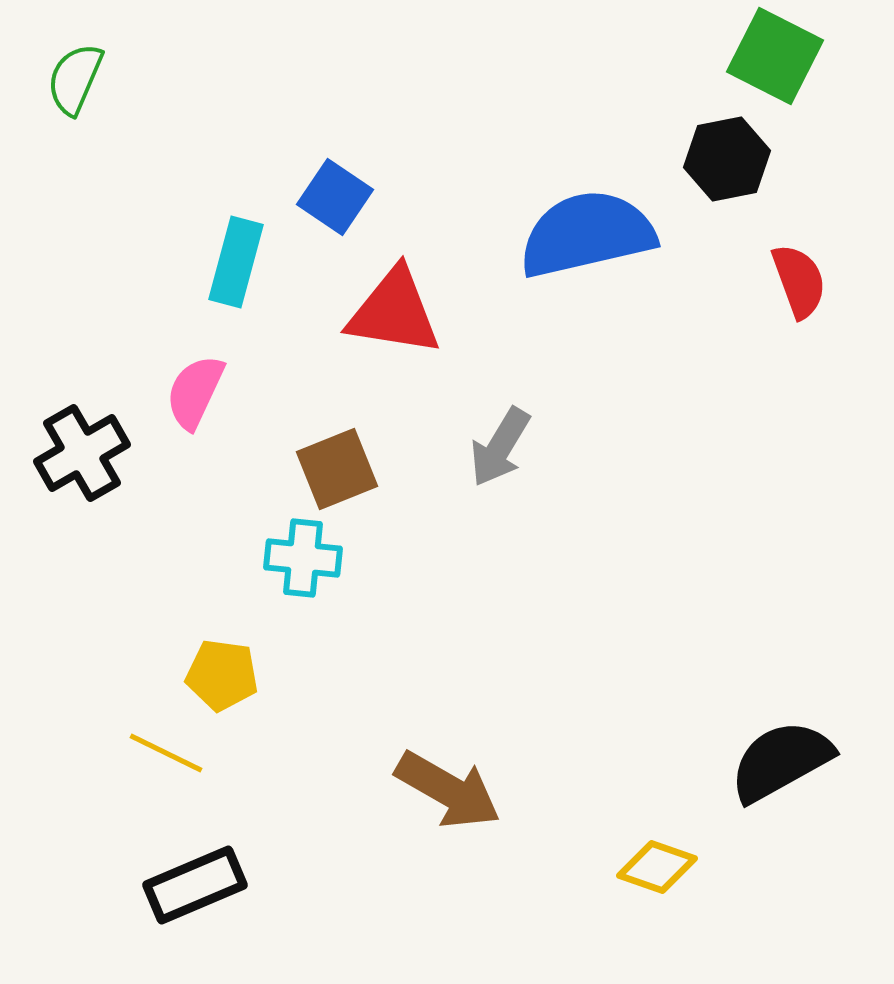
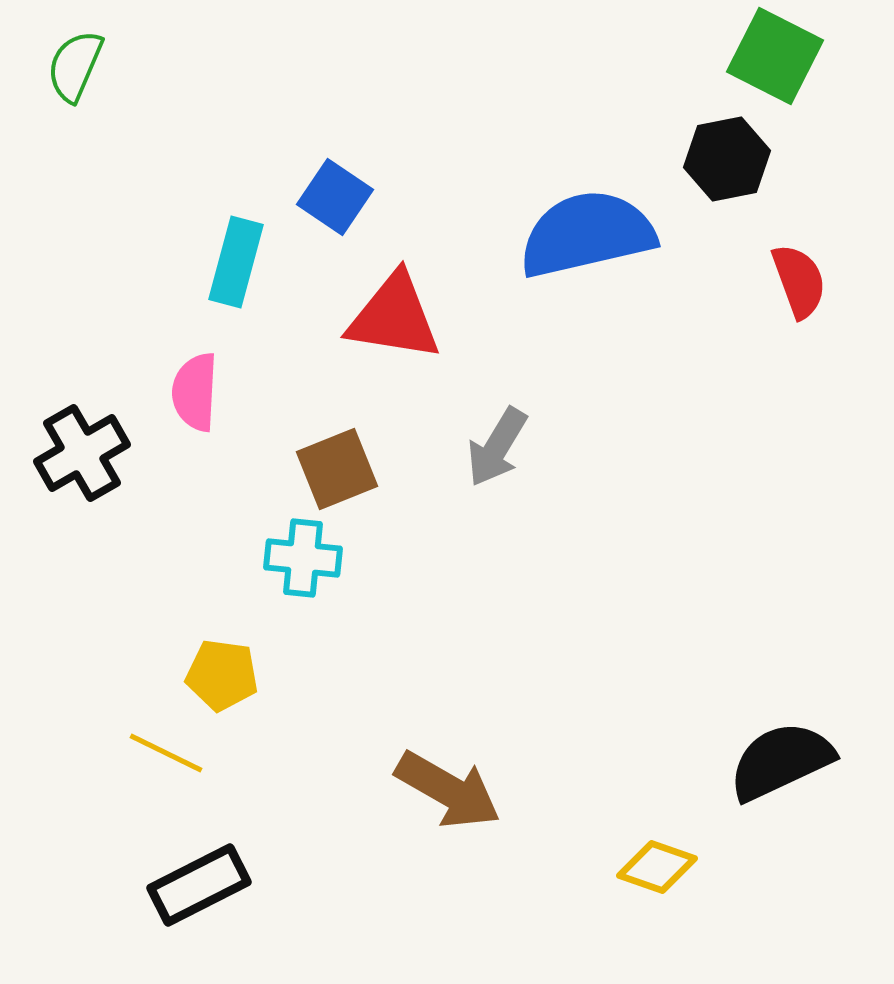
green semicircle: moved 13 px up
red triangle: moved 5 px down
pink semicircle: rotated 22 degrees counterclockwise
gray arrow: moved 3 px left
black semicircle: rotated 4 degrees clockwise
black rectangle: moved 4 px right; rotated 4 degrees counterclockwise
